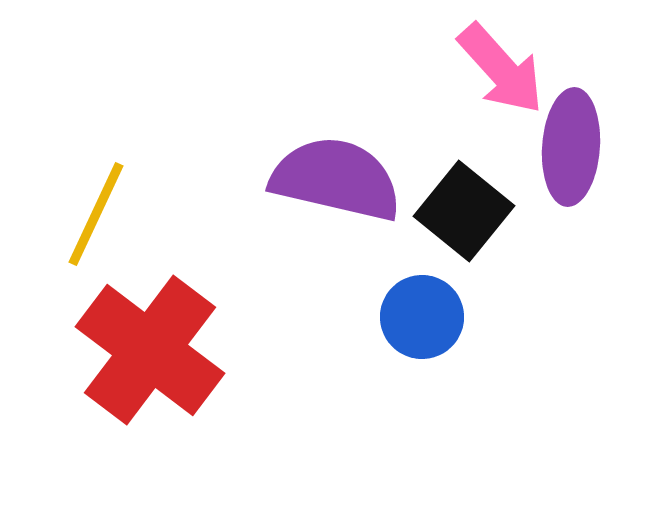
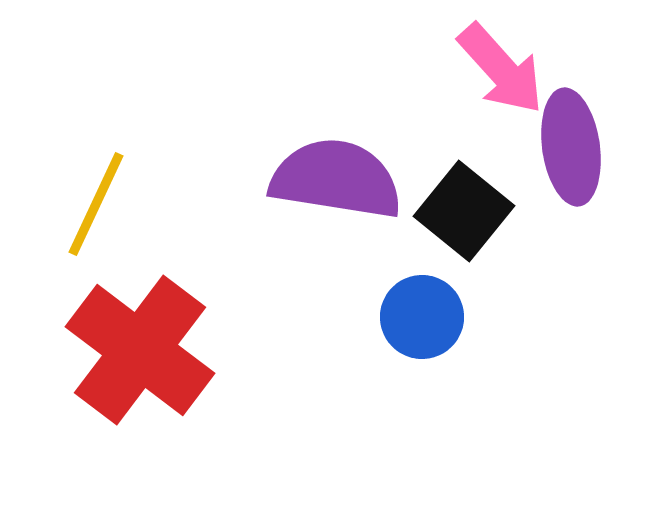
purple ellipse: rotated 12 degrees counterclockwise
purple semicircle: rotated 4 degrees counterclockwise
yellow line: moved 10 px up
red cross: moved 10 px left
